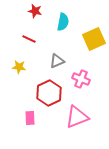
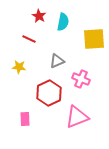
red star: moved 4 px right, 5 px down; rotated 16 degrees clockwise
yellow square: rotated 20 degrees clockwise
pink rectangle: moved 5 px left, 1 px down
